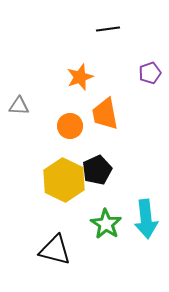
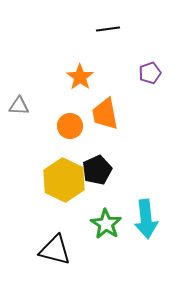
orange star: rotated 16 degrees counterclockwise
